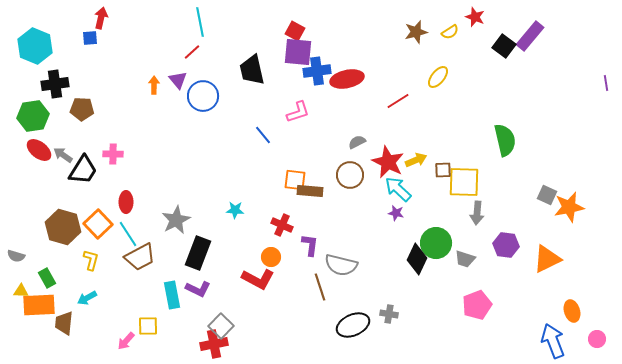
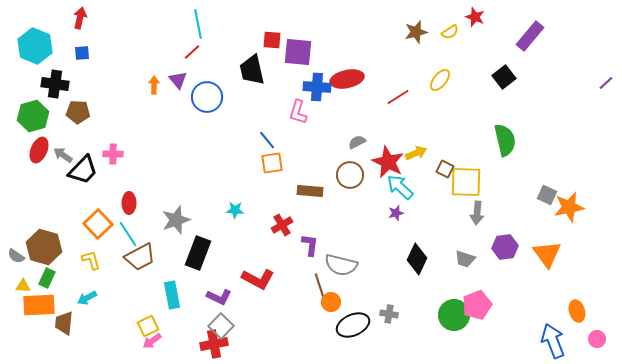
red arrow at (101, 18): moved 21 px left
cyan line at (200, 22): moved 2 px left, 2 px down
red square at (295, 31): moved 23 px left, 9 px down; rotated 24 degrees counterclockwise
blue square at (90, 38): moved 8 px left, 15 px down
black square at (504, 46): moved 31 px down; rotated 15 degrees clockwise
blue cross at (317, 71): moved 16 px down; rotated 12 degrees clockwise
yellow ellipse at (438, 77): moved 2 px right, 3 px down
purple line at (606, 83): rotated 56 degrees clockwise
black cross at (55, 84): rotated 16 degrees clockwise
blue circle at (203, 96): moved 4 px right, 1 px down
red line at (398, 101): moved 4 px up
brown pentagon at (82, 109): moved 4 px left, 3 px down
pink L-shape at (298, 112): rotated 125 degrees clockwise
green hexagon at (33, 116): rotated 8 degrees counterclockwise
blue line at (263, 135): moved 4 px right, 5 px down
red ellipse at (39, 150): rotated 75 degrees clockwise
yellow arrow at (416, 160): moved 7 px up
black trapezoid at (83, 170): rotated 12 degrees clockwise
brown square at (443, 170): moved 2 px right, 1 px up; rotated 30 degrees clockwise
orange square at (295, 180): moved 23 px left, 17 px up; rotated 15 degrees counterclockwise
yellow square at (464, 182): moved 2 px right
cyan arrow at (398, 189): moved 2 px right, 2 px up
red ellipse at (126, 202): moved 3 px right, 1 px down
purple star at (396, 213): rotated 28 degrees counterclockwise
gray star at (176, 220): rotated 8 degrees clockwise
red cross at (282, 225): rotated 35 degrees clockwise
brown hexagon at (63, 227): moved 19 px left, 20 px down
green circle at (436, 243): moved 18 px right, 72 px down
purple hexagon at (506, 245): moved 1 px left, 2 px down; rotated 15 degrees counterclockwise
gray semicircle at (16, 256): rotated 18 degrees clockwise
orange circle at (271, 257): moved 60 px right, 45 px down
orange triangle at (547, 259): moved 5 px up; rotated 40 degrees counterclockwise
yellow L-shape at (91, 260): rotated 30 degrees counterclockwise
green rectangle at (47, 278): rotated 54 degrees clockwise
purple L-shape at (198, 289): moved 21 px right, 8 px down
yellow triangle at (21, 291): moved 2 px right, 5 px up
orange ellipse at (572, 311): moved 5 px right
yellow square at (148, 326): rotated 25 degrees counterclockwise
pink arrow at (126, 341): moved 26 px right; rotated 12 degrees clockwise
